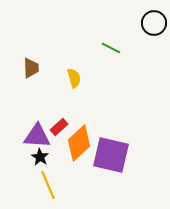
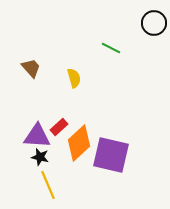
brown trapezoid: rotated 40 degrees counterclockwise
black star: rotated 18 degrees counterclockwise
